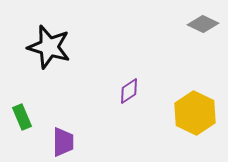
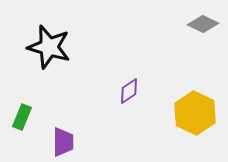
green rectangle: rotated 45 degrees clockwise
